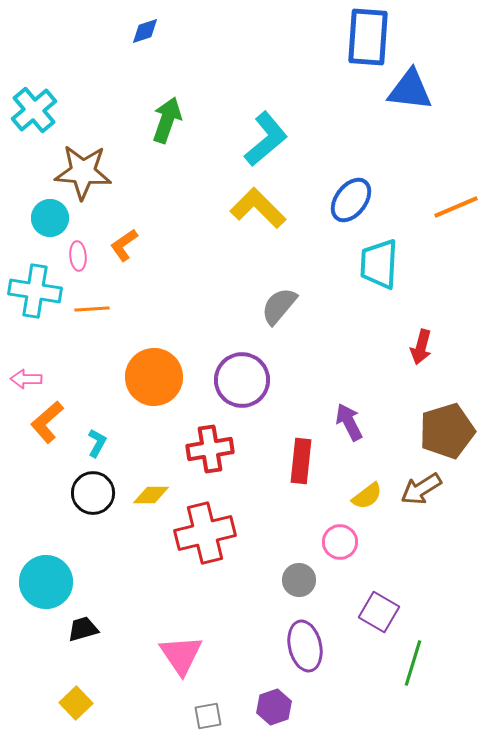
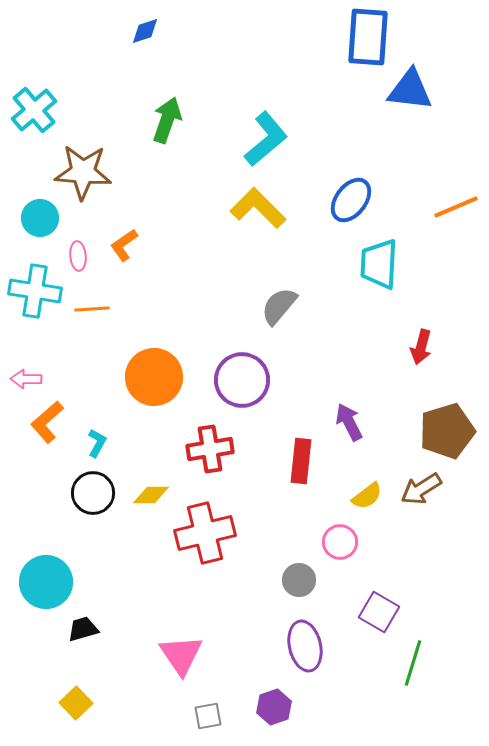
cyan circle at (50, 218): moved 10 px left
